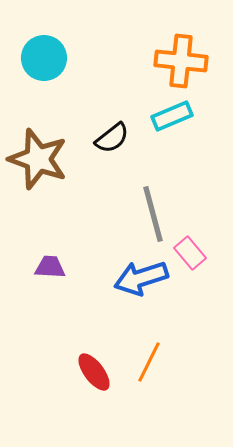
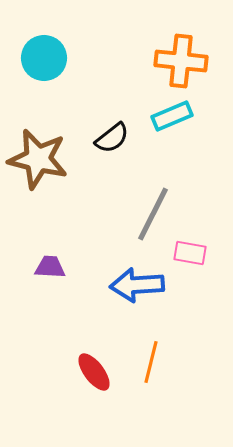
brown star: rotated 6 degrees counterclockwise
gray line: rotated 42 degrees clockwise
pink rectangle: rotated 40 degrees counterclockwise
blue arrow: moved 4 px left, 7 px down; rotated 14 degrees clockwise
orange line: moved 2 px right; rotated 12 degrees counterclockwise
